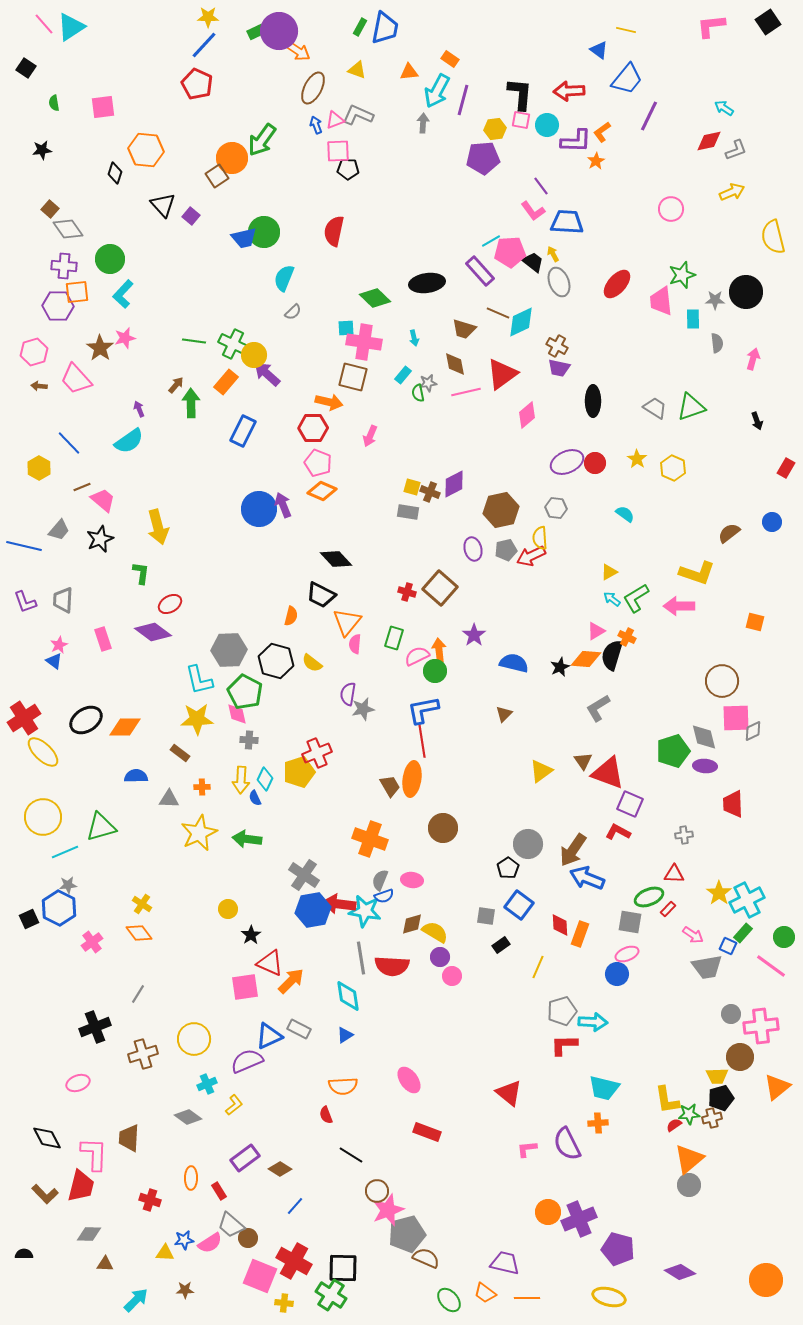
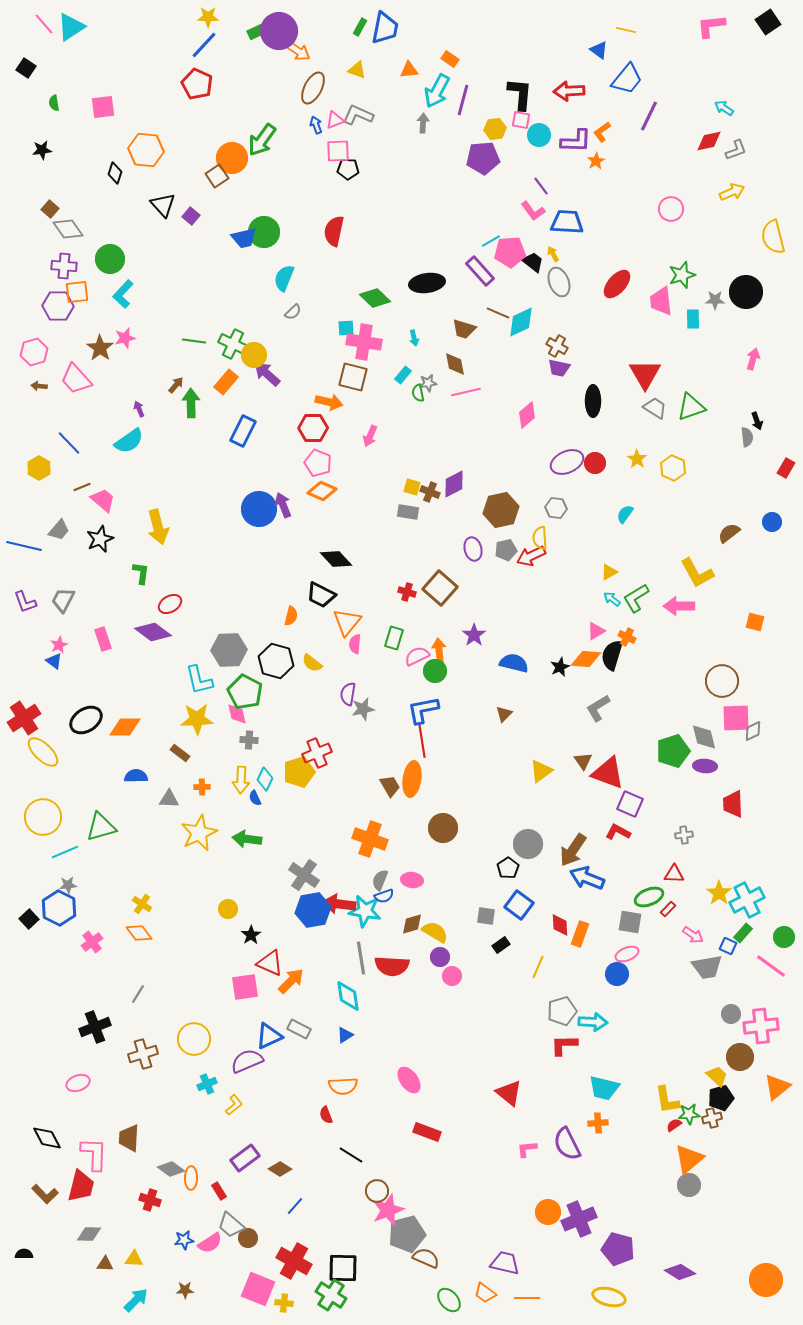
orange triangle at (409, 72): moved 2 px up
cyan circle at (547, 125): moved 8 px left, 10 px down
gray semicircle at (717, 343): moved 30 px right, 94 px down
red triangle at (502, 374): moved 143 px right; rotated 24 degrees counterclockwise
cyan semicircle at (625, 514): rotated 90 degrees counterclockwise
yellow L-shape at (697, 573): rotated 42 degrees clockwise
gray trapezoid at (63, 600): rotated 24 degrees clockwise
black square at (29, 919): rotated 18 degrees counterclockwise
yellow trapezoid at (717, 1076): rotated 135 degrees counterclockwise
gray diamond at (188, 1117): moved 17 px left, 52 px down
yellow triangle at (165, 1253): moved 31 px left, 6 px down
pink square at (260, 1276): moved 2 px left, 13 px down
